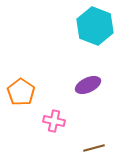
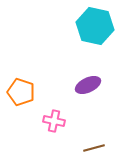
cyan hexagon: rotated 9 degrees counterclockwise
orange pentagon: rotated 16 degrees counterclockwise
